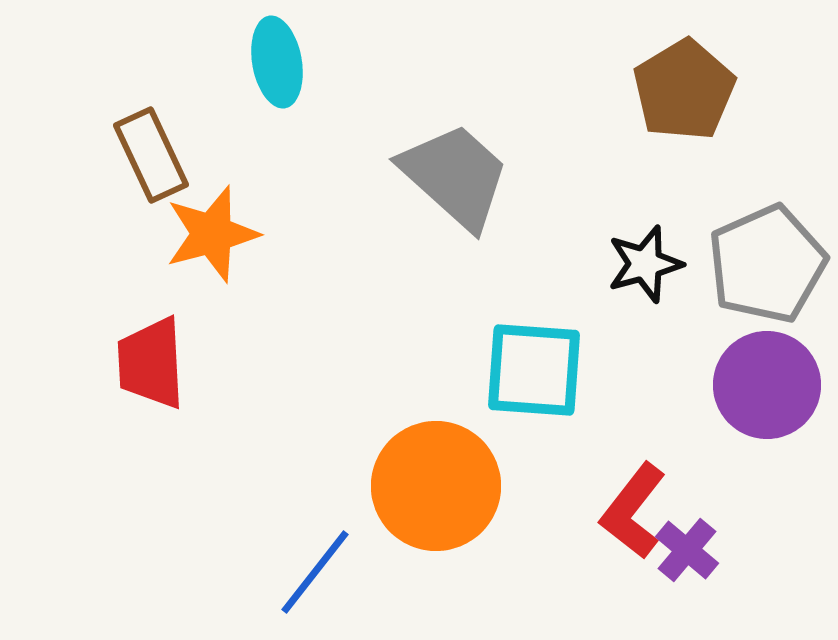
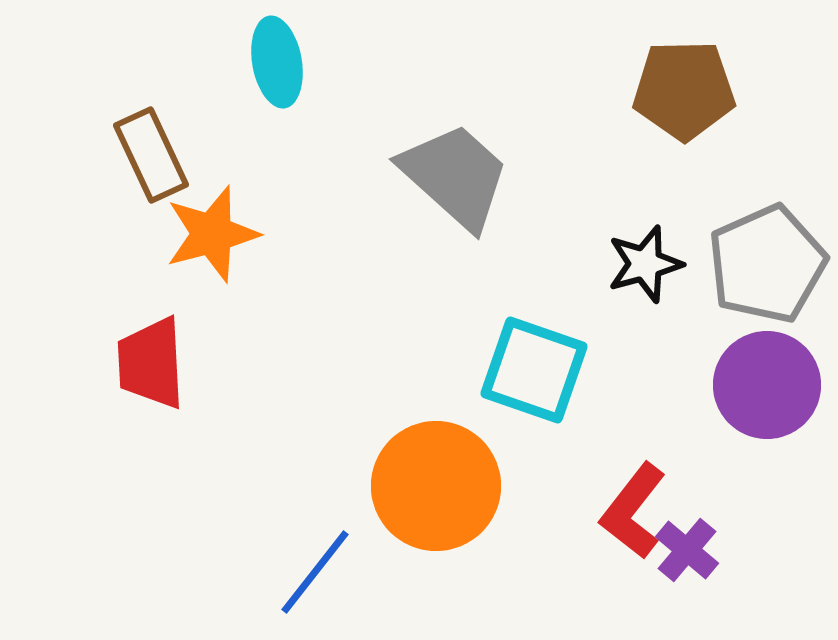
brown pentagon: rotated 30 degrees clockwise
cyan square: rotated 15 degrees clockwise
